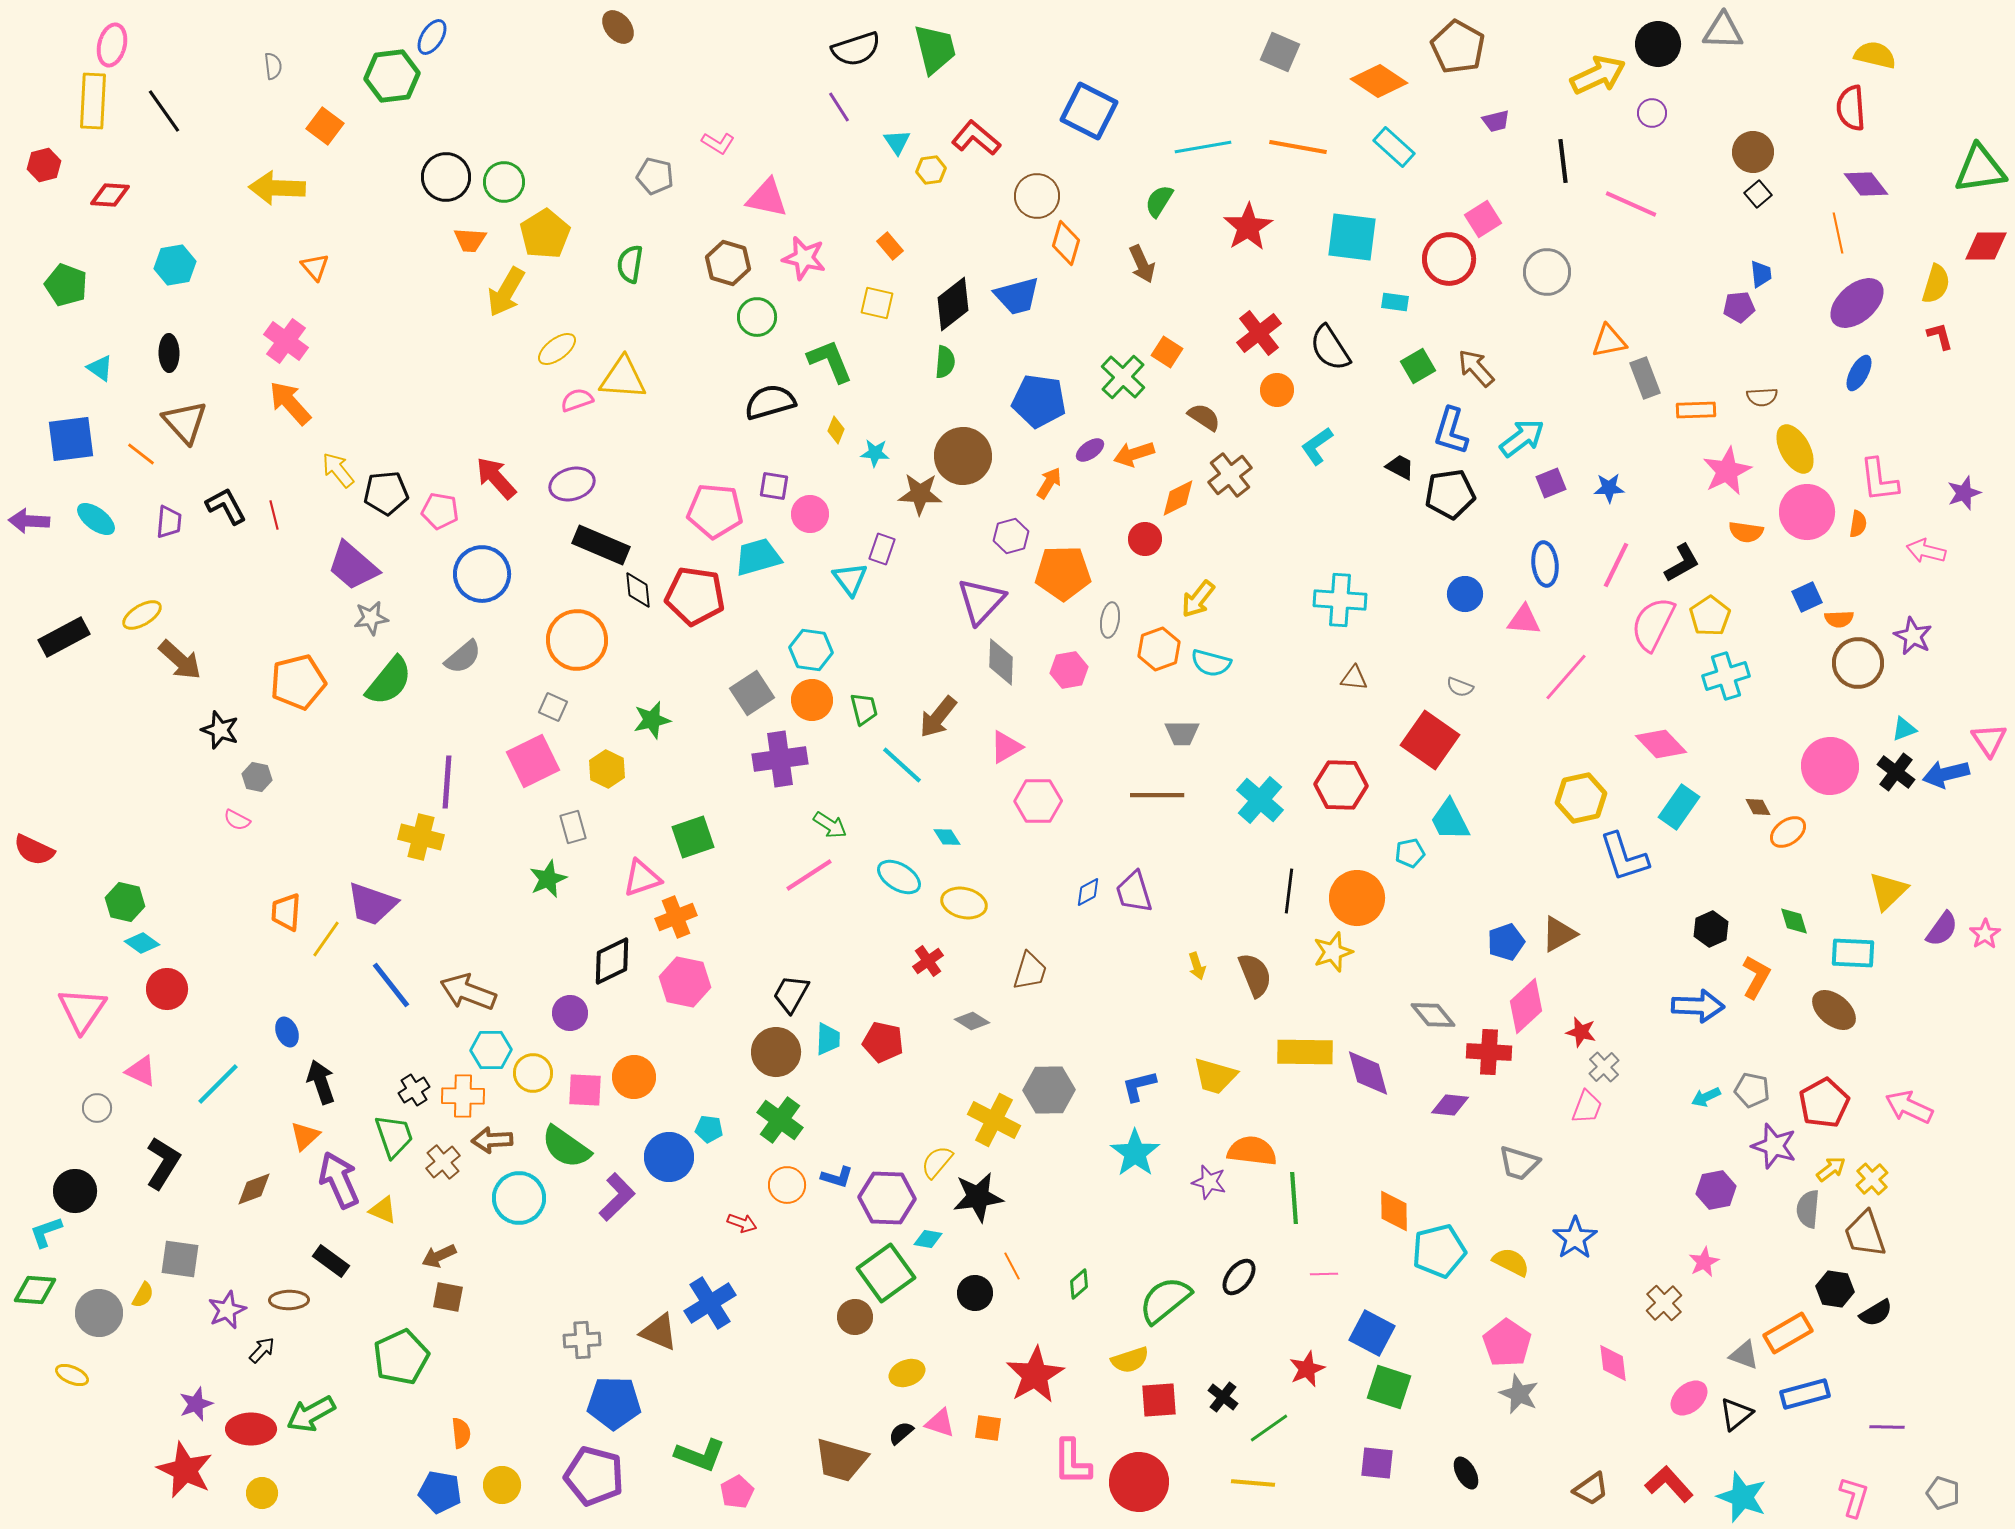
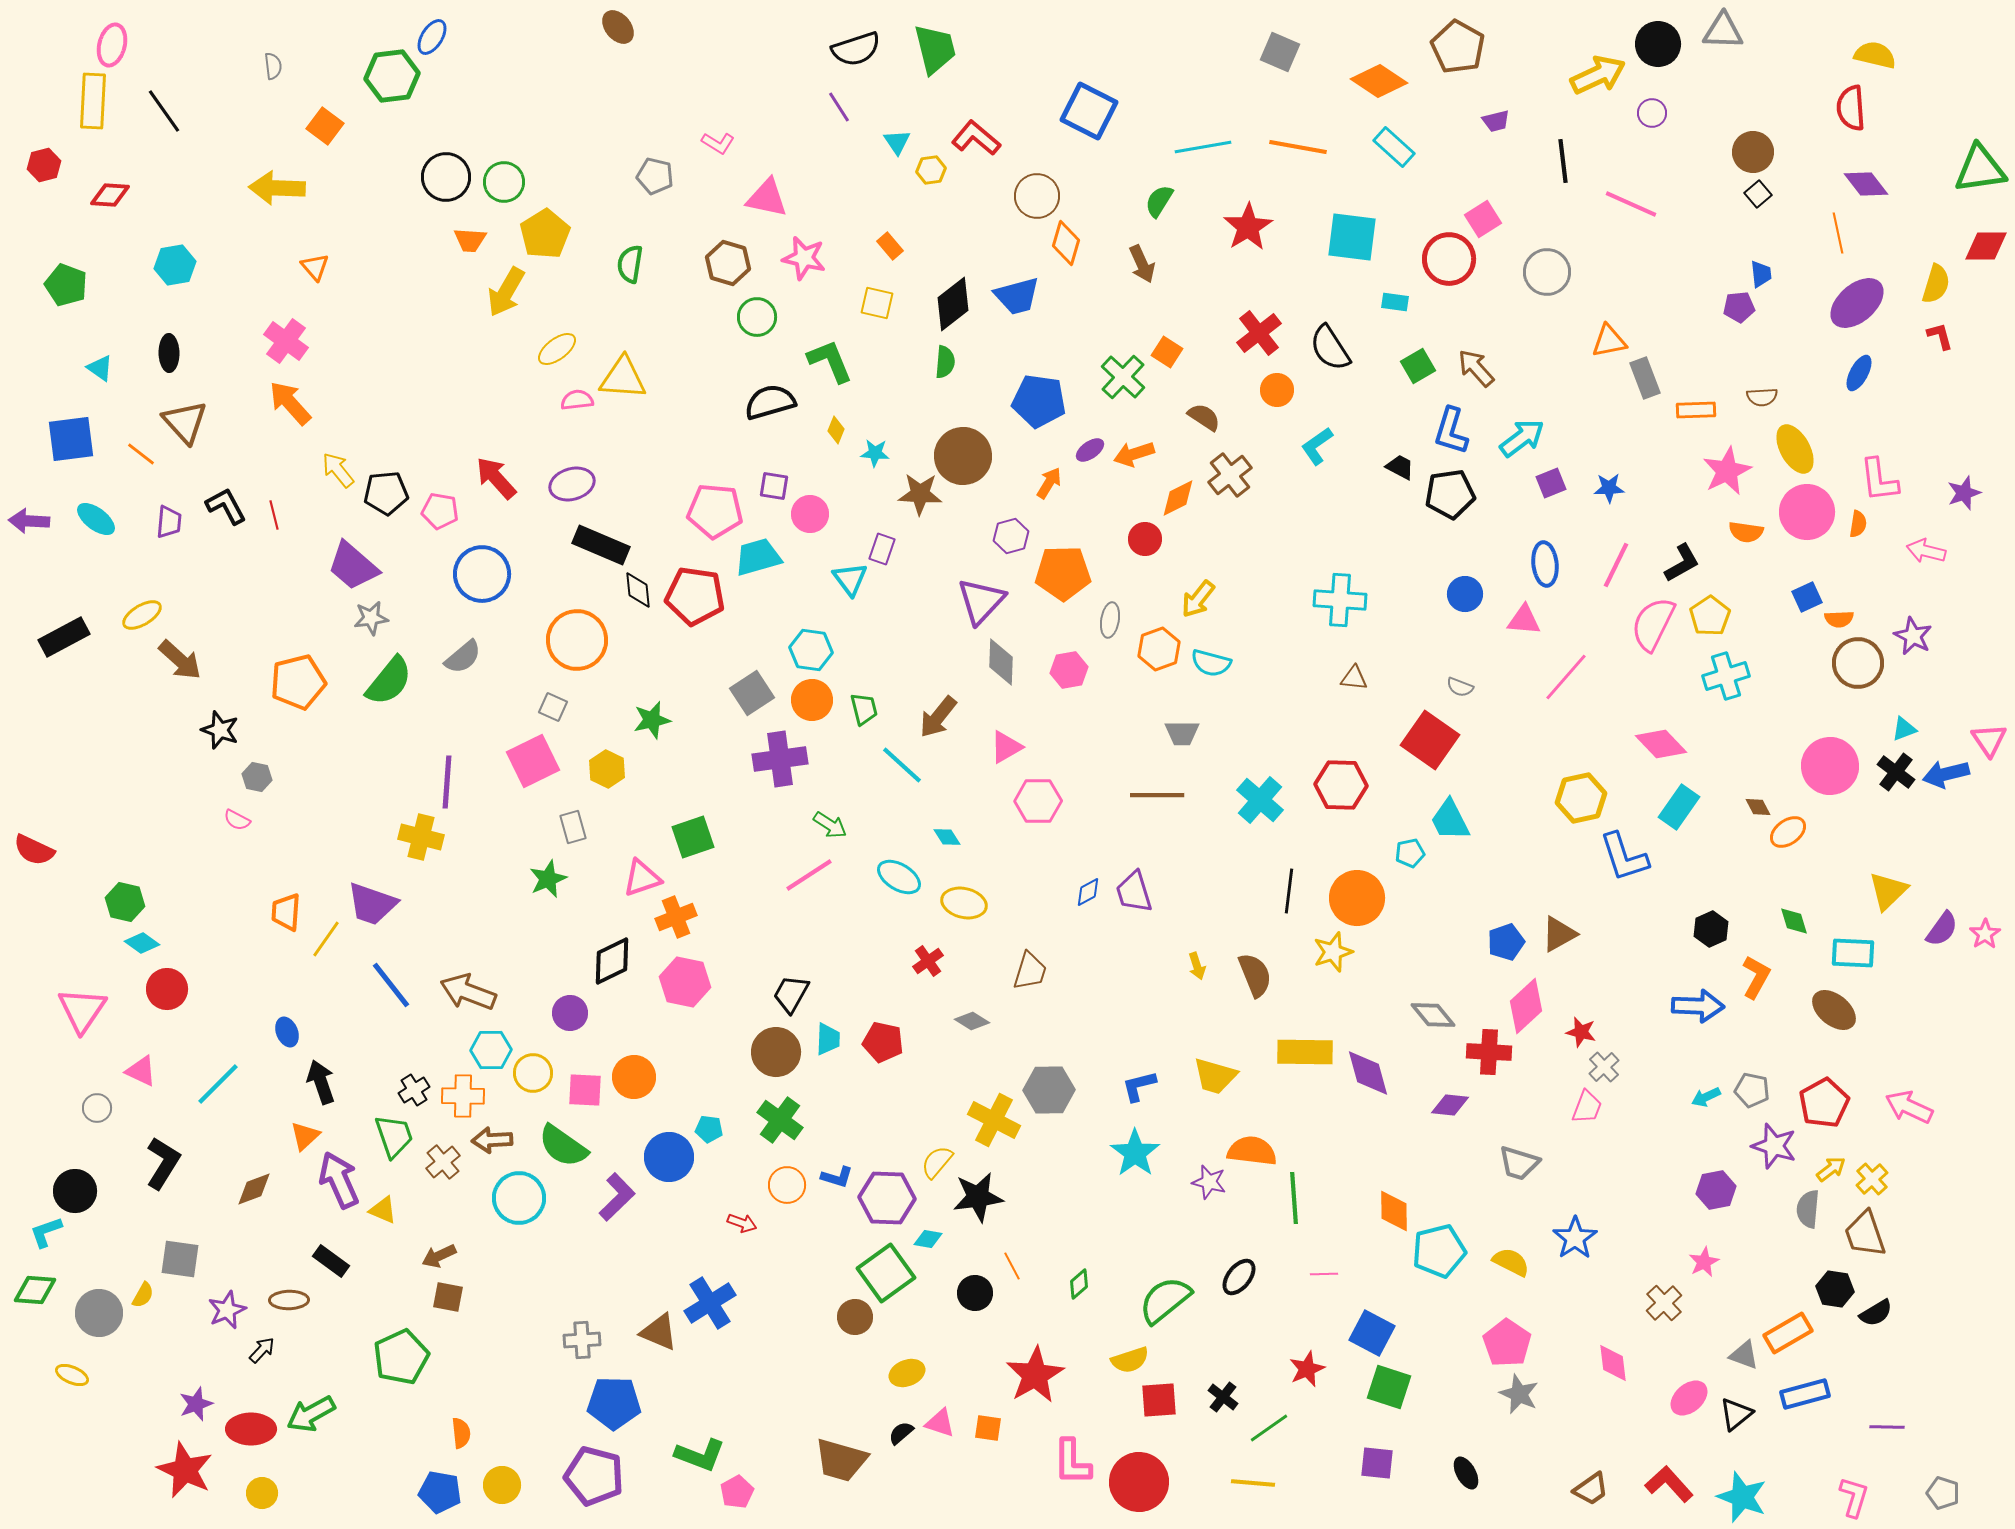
pink semicircle at (577, 400): rotated 12 degrees clockwise
green semicircle at (566, 1147): moved 3 px left, 1 px up
